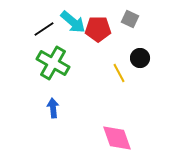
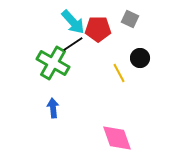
cyan arrow: rotated 8 degrees clockwise
black line: moved 29 px right, 15 px down
